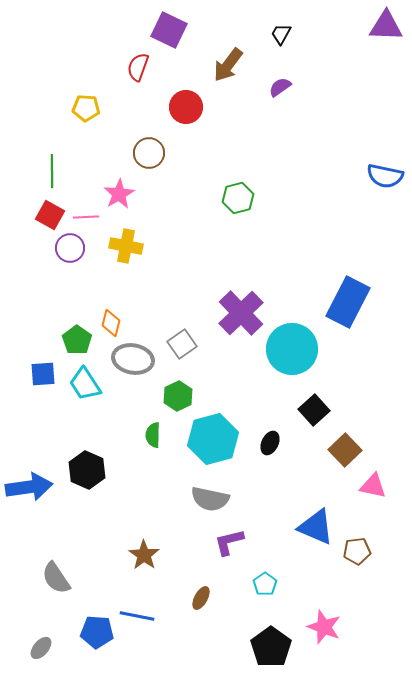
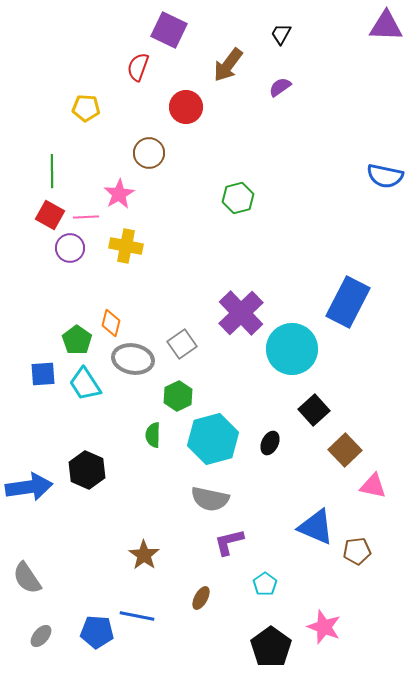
gray semicircle at (56, 578): moved 29 px left
gray ellipse at (41, 648): moved 12 px up
